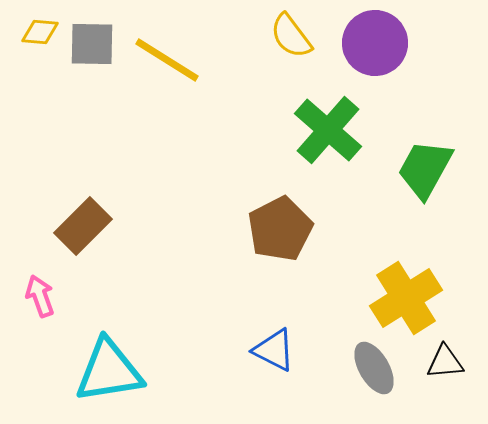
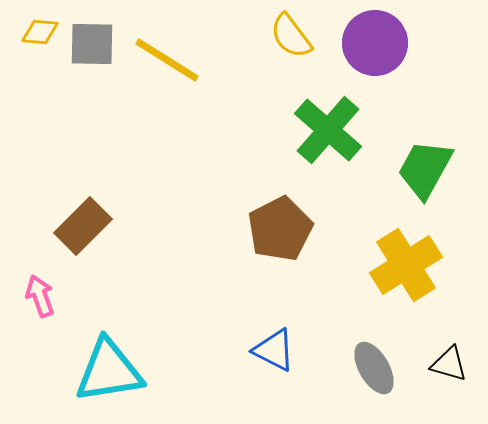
yellow cross: moved 33 px up
black triangle: moved 4 px right, 2 px down; rotated 21 degrees clockwise
